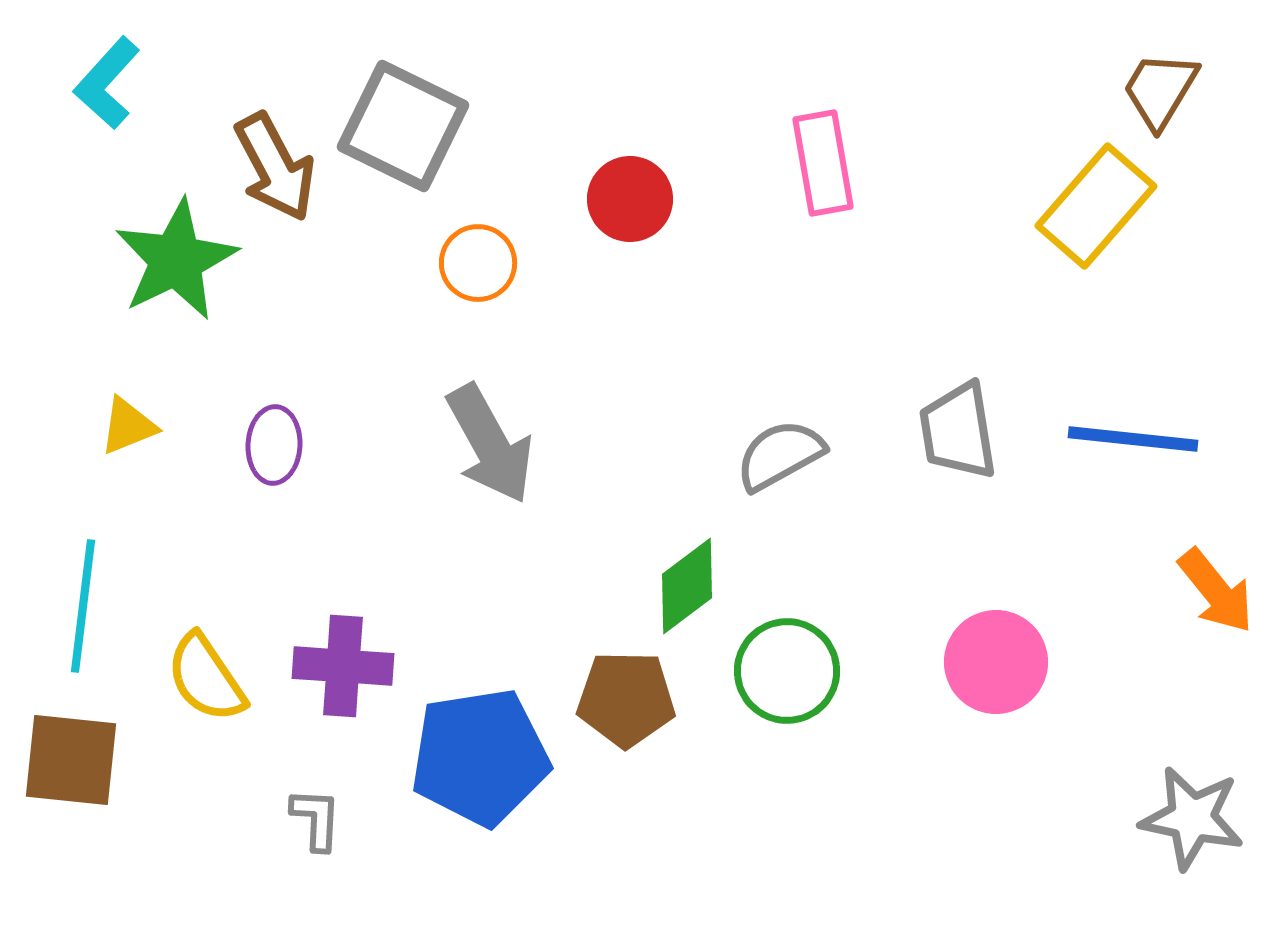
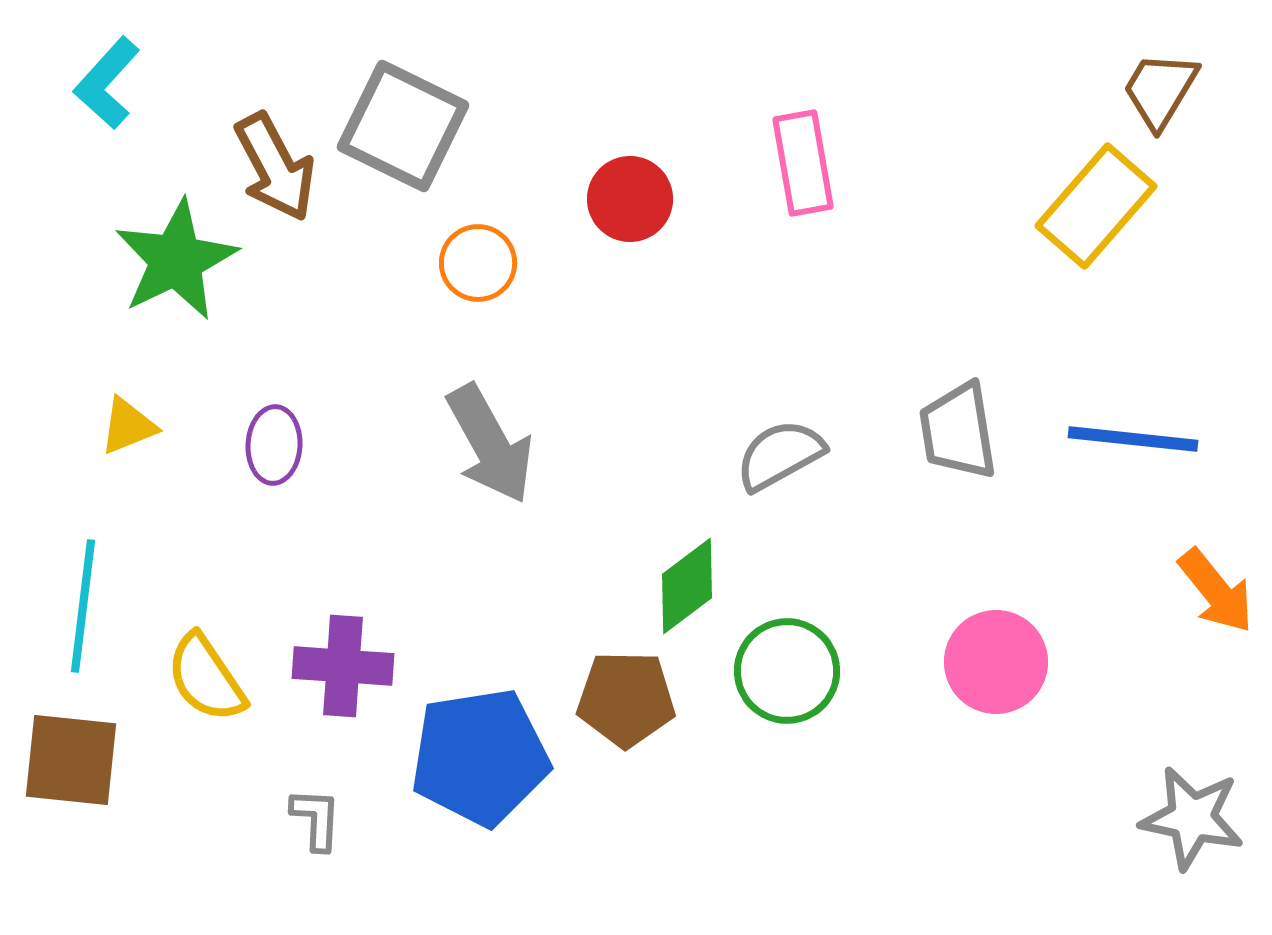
pink rectangle: moved 20 px left
